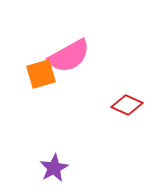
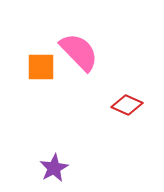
pink semicircle: moved 10 px right, 4 px up; rotated 105 degrees counterclockwise
orange square: moved 7 px up; rotated 16 degrees clockwise
